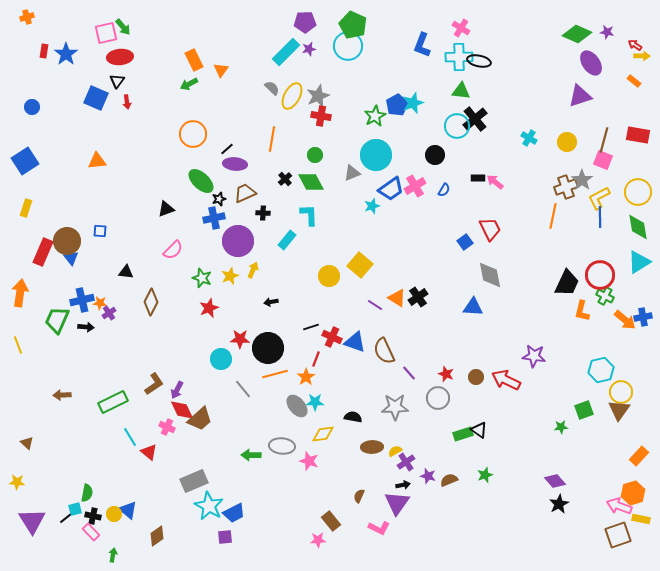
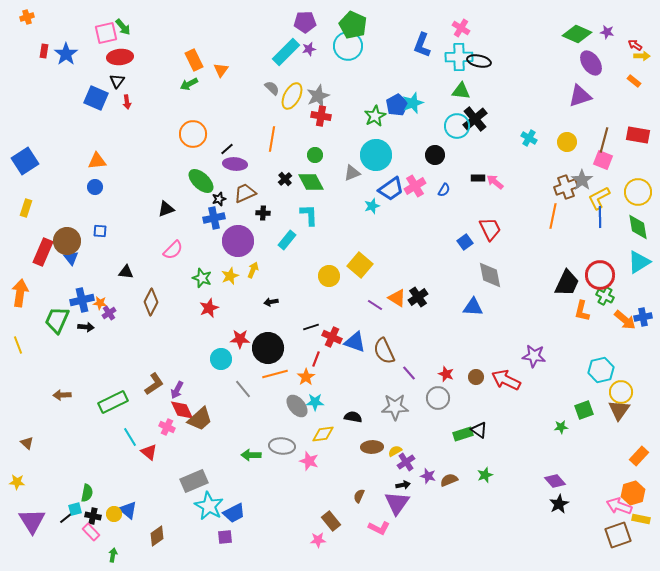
blue circle at (32, 107): moved 63 px right, 80 px down
